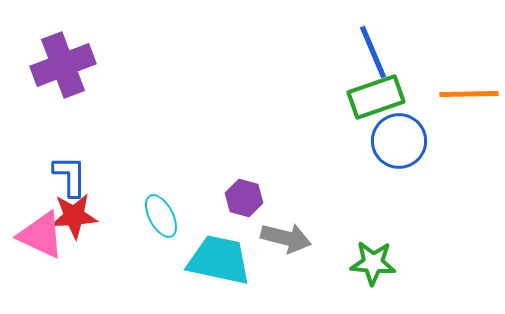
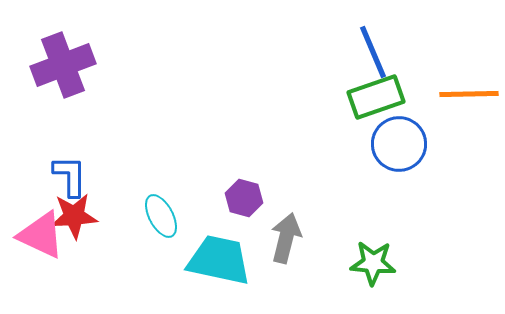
blue circle: moved 3 px down
gray arrow: rotated 90 degrees counterclockwise
